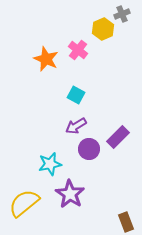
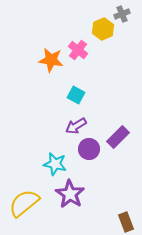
orange star: moved 5 px right, 1 px down; rotated 15 degrees counterclockwise
cyan star: moved 5 px right; rotated 25 degrees clockwise
